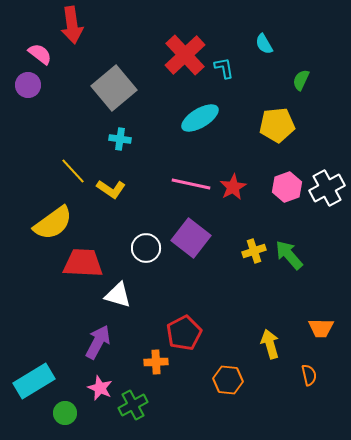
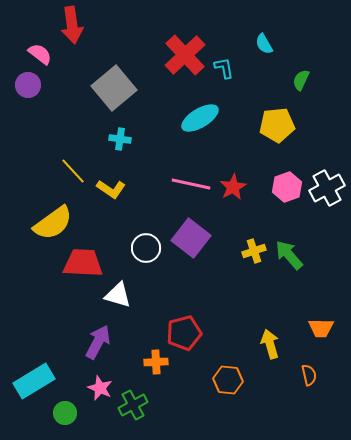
red pentagon: rotated 12 degrees clockwise
